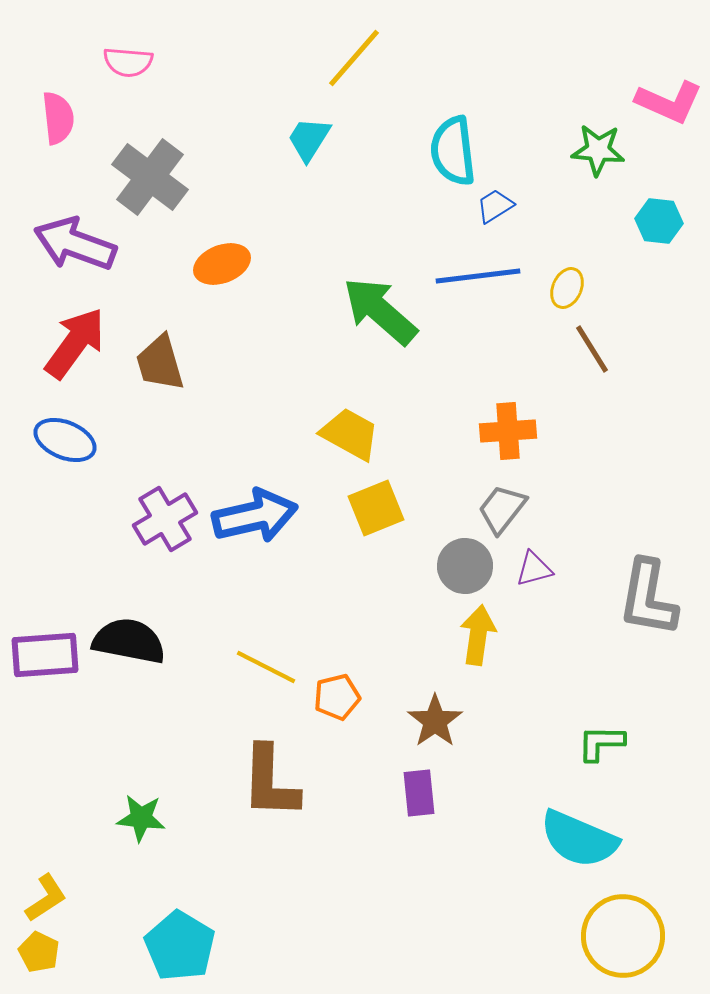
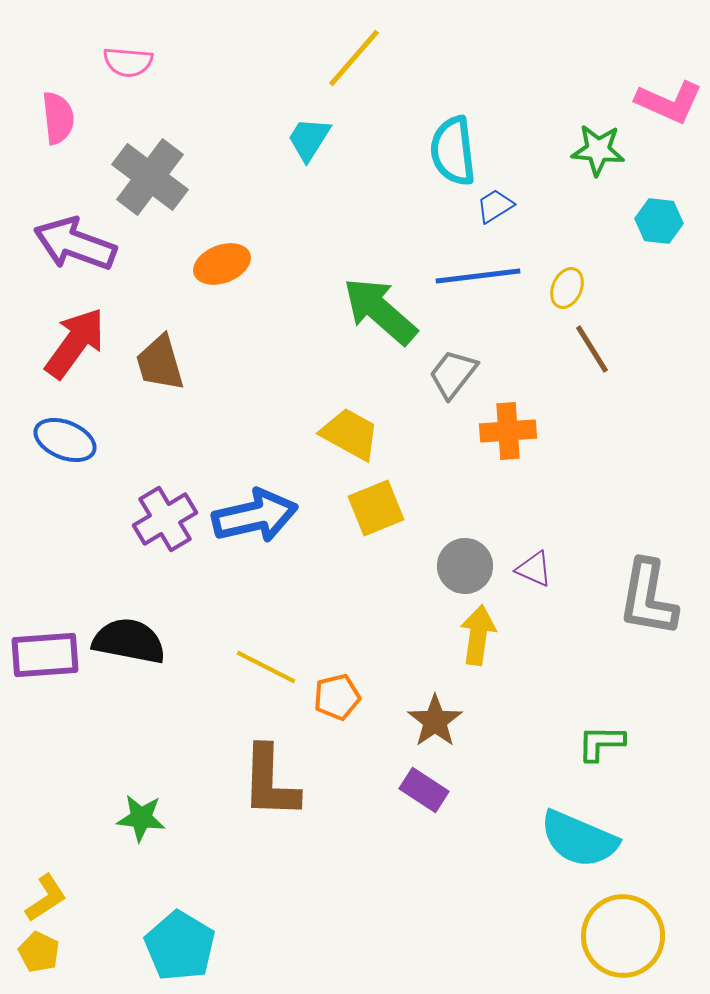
gray trapezoid at (502, 509): moved 49 px left, 135 px up
purple triangle at (534, 569): rotated 39 degrees clockwise
purple rectangle at (419, 793): moved 5 px right, 3 px up; rotated 51 degrees counterclockwise
